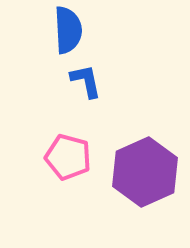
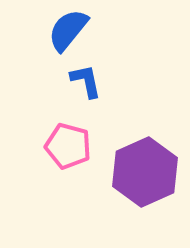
blue semicircle: rotated 138 degrees counterclockwise
pink pentagon: moved 11 px up
